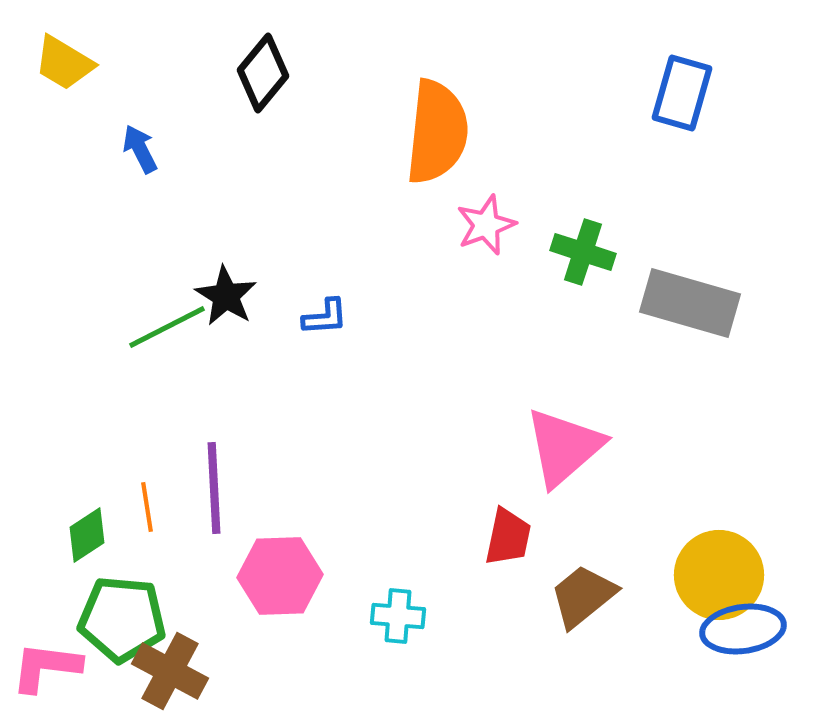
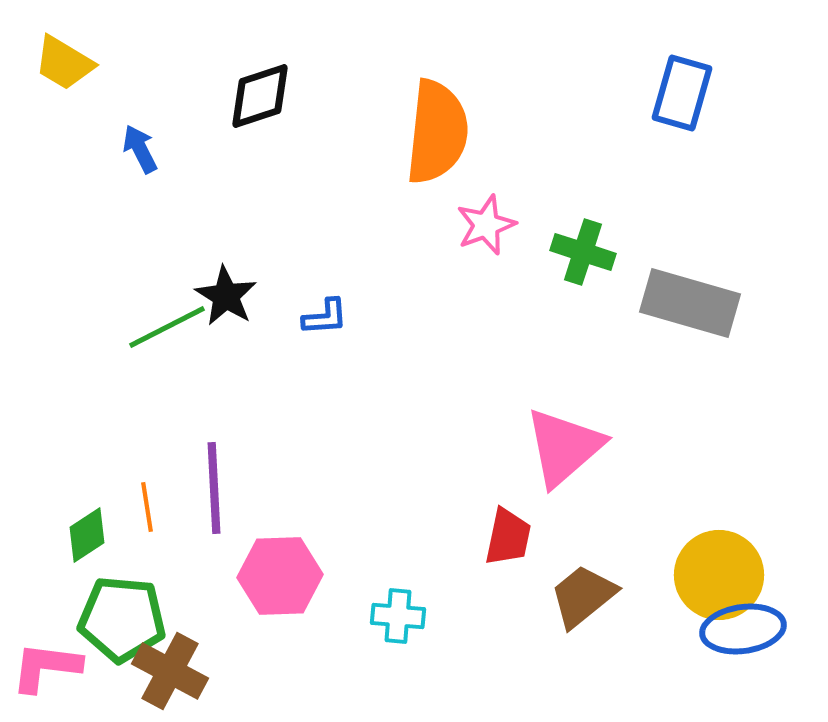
black diamond: moved 3 px left, 23 px down; rotated 32 degrees clockwise
